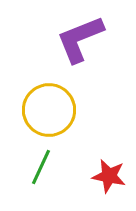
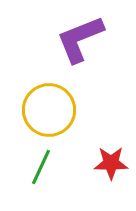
red star: moved 2 px right, 13 px up; rotated 12 degrees counterclockwise
